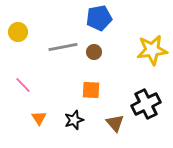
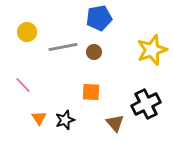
yellow circle: moved 9 px right
yellow star: rotated 12 degrees counterclockwise
orange square: moved 2 px down
black star: moved 9 px left
